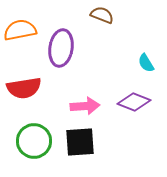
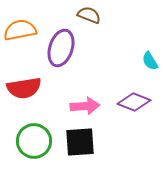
brown semicircle: moved 13 px left
purple ellipse: rotated 9 degrees clockwise
cyan semicircle: moved 4 px right, 2 px up
